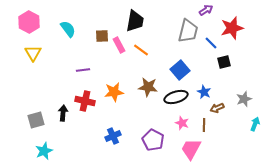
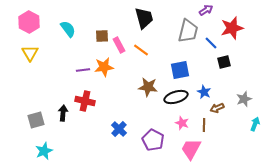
black trapezoid: moved 9 px right, 3 px up; rotated 25 degrees counterclockwise
yellow triangle: moved 3 px left
blue square: rotated 30 degrees clockwise
orange star: moved 10 px left, 25 px up
blue cross: moved 6 px right, 7 px up; rotated 21 degrees counterclockwise
